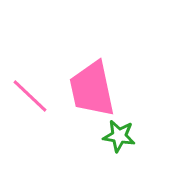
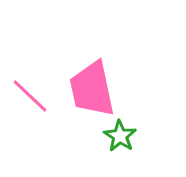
green star: moved 1 px right; rotated 24 degrees clockwise
